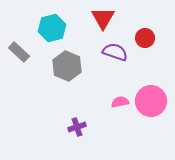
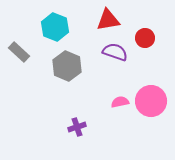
red triangle: moved 5 px right, 2 px down; rotated 50 degrees clockwise
cyan hexagon: moved 3 px right, 1 px up; rotated 24 degrees counterclockwise
